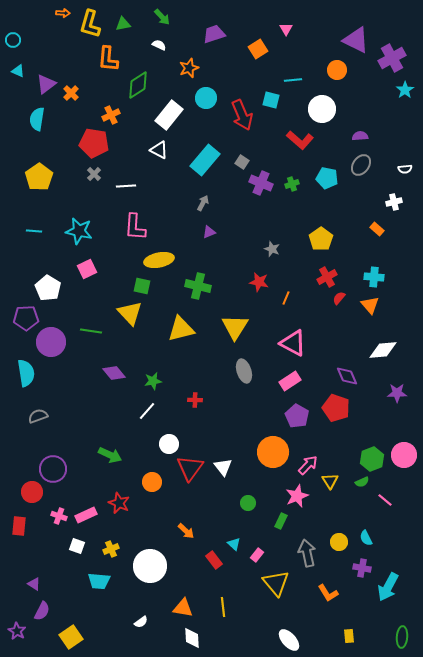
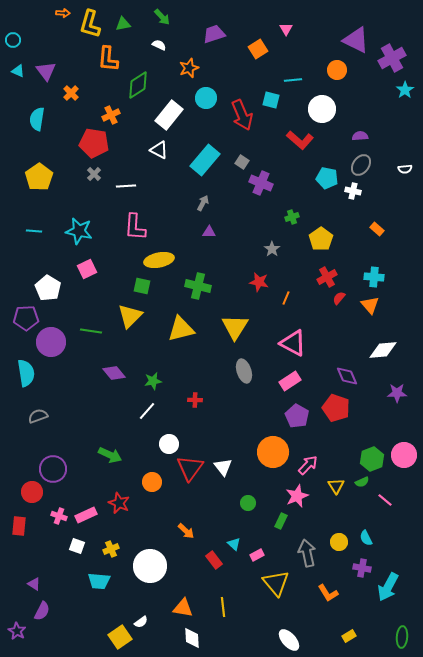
purple triangle at (46, 84): moved 13 px up; rotated 30 degrees counterclockwise
green cross at (292, 184): moved 33 px down
white cross at (394, 202): moved 41 px left, 11 px up; rotated 28 degrees clockwise
purple triangle at (209, 232): rotated 24 degrees clockwise
gray star at (272, 249): rotated 14 degrees clockwise
yellow triangle at (130, 313): moved 3 px down; rotated 28 degrees clockwise
yellow triangle at (330, 481): moved 6 px right, 5 px down
pink rectangle at (257, 555): rotated 24 degrees clockwise
yellow rectangle at (349, 636): rotated 64 degrees clockwise
yellow square at (71, 637): moved 49 px right
